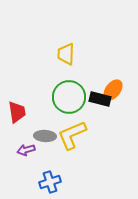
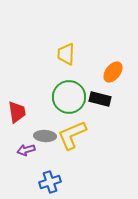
orange ellipse: moved 18 px up
